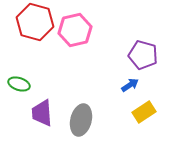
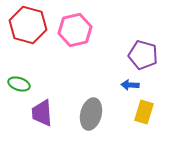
red hexagon: moved 7 px left, 3 px down
blue arrow: rotated 144 degrees counterclockwise
yellow rectangle: rotated 40 degrees counterclockwise
gray ellipse: moved 10 px right, 6 px up
